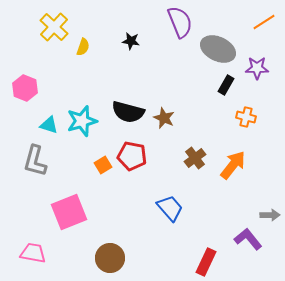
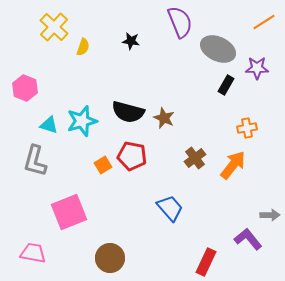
orange cross: moved 1 px right, 11 px down; rotated 24 degrees counterclockwise
